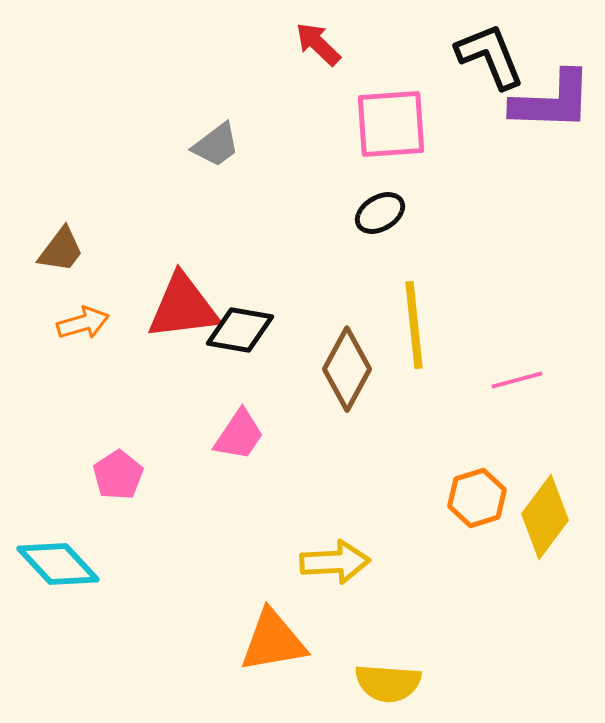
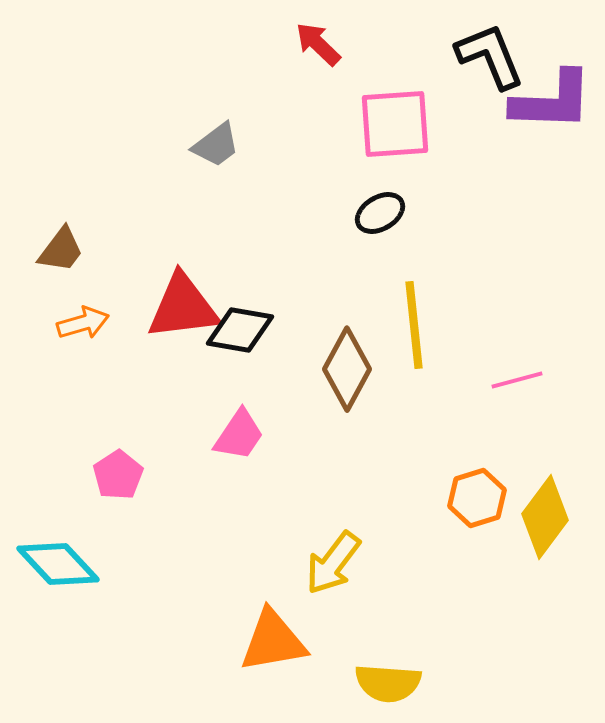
pink square: moved 4 px right
yellow arrow: moved 2 px left, 1 px down; rotated 130 degrees clockwise
